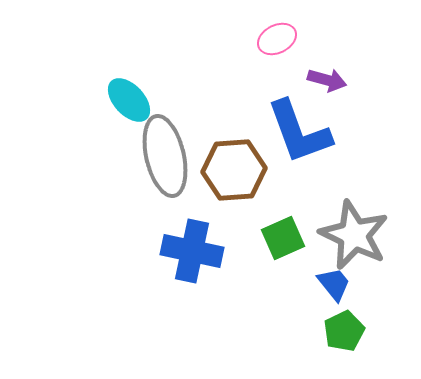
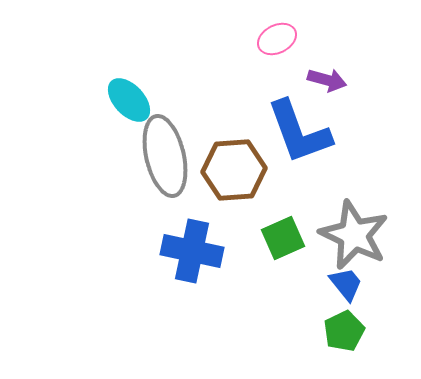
blue trapezoid: moved 12 px right
